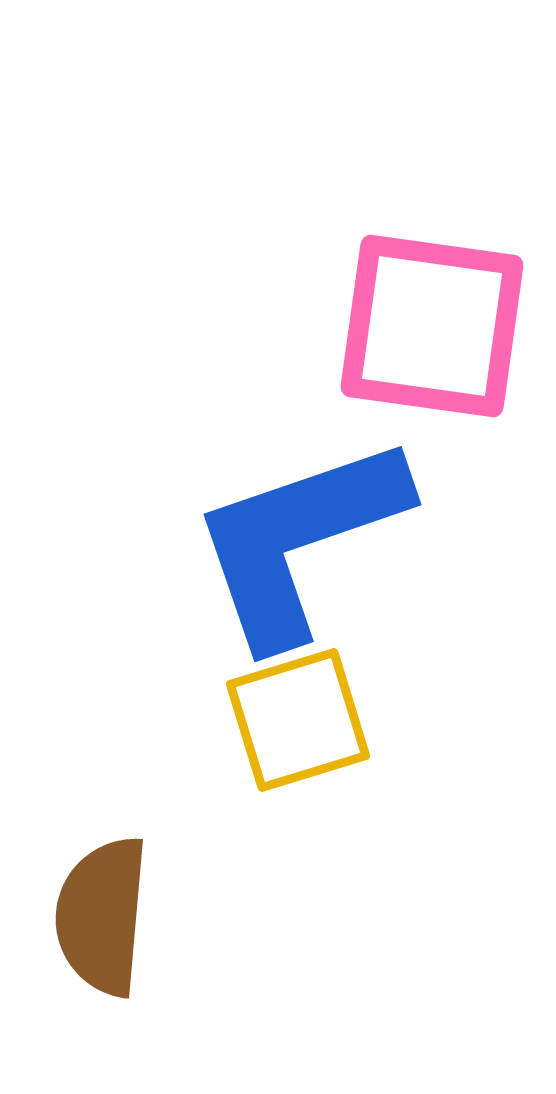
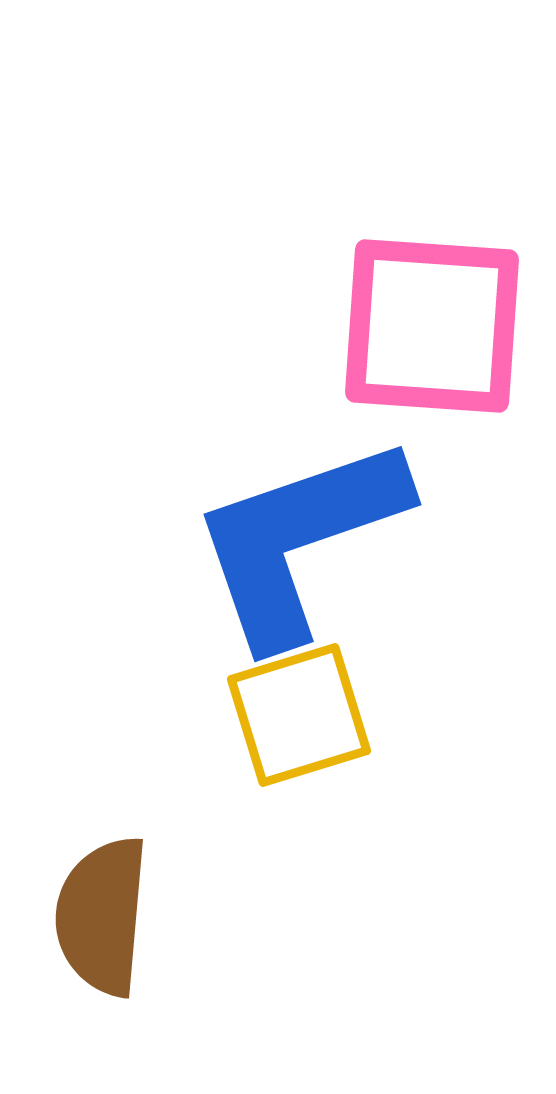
pink square: rotated 4 degrees counterclockwise
yellow square: moved 1 px right, 5 px up
